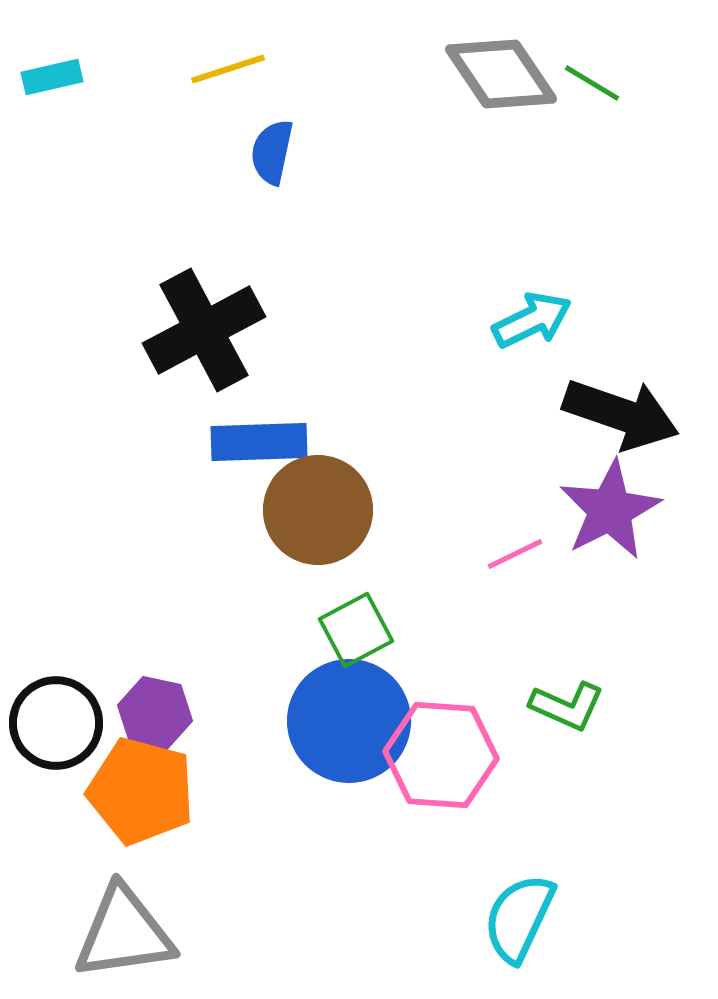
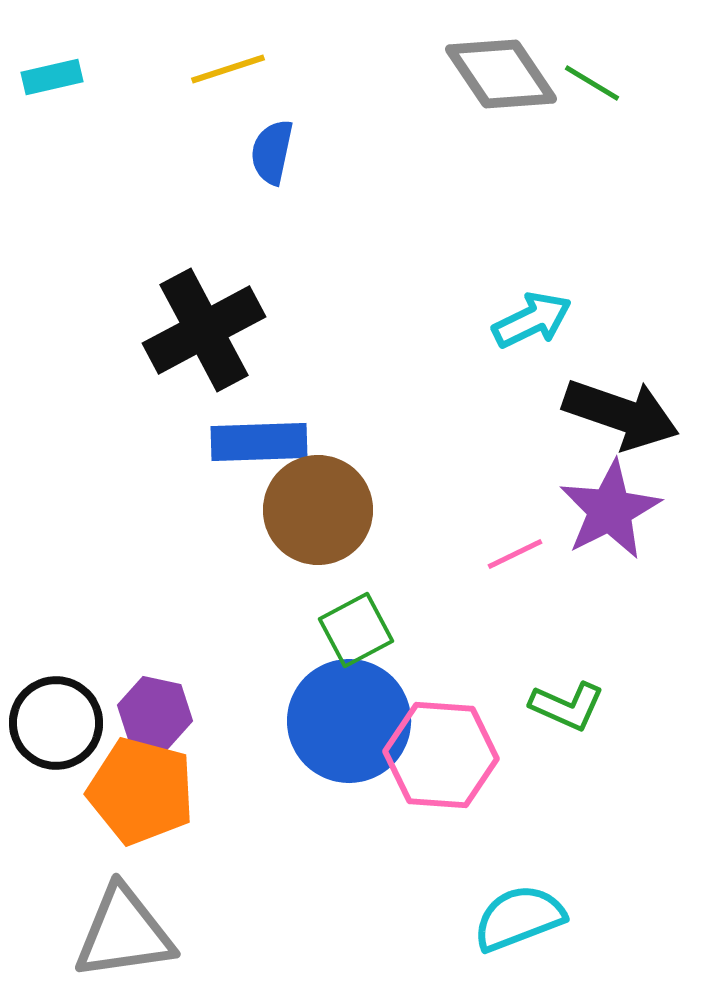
cyan semicircle: rotated 44 degrees clockwise
